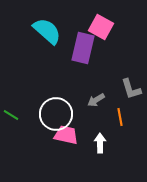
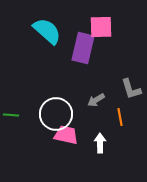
pink square: rotated 30 degrees counterclockwise
green line: rotated 28 degrees counterclockwise
